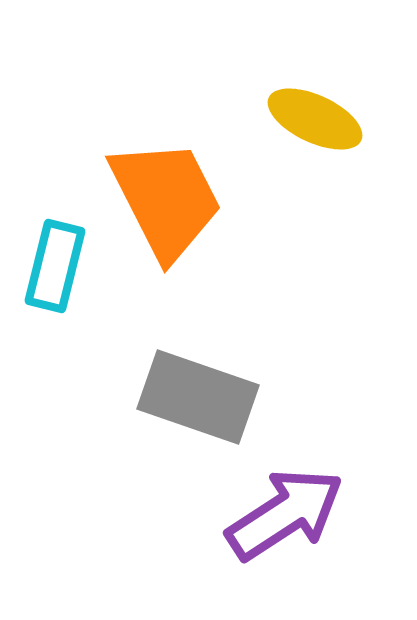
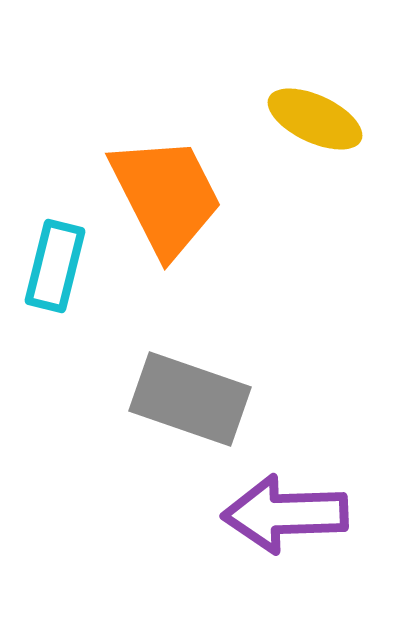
orange trapezoid: moved 3 px up
gray rectangle: moved 8 px left, 2 px down
purple arrow: rotated 149 degrees counterclockwise
